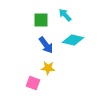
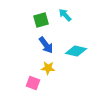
green square: rotated 14 degrees counterclockwise
cyan diamond: moved 3 px right, 11 px down
